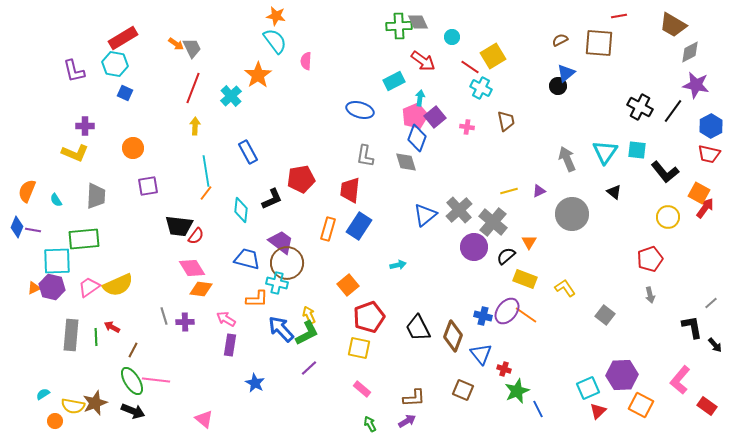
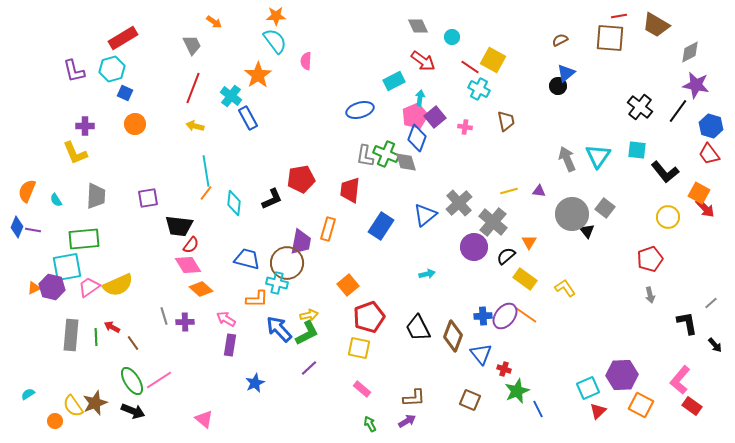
orange star at (276, 16): rotated 12 degrees counterclockwise
gray diamond at (418, 22): moved 4 px down
brown trapezoid at (673, 25): moved 17 px left
green cross at (399, 26): moved 13 px left, 128 px down; rotated 25 degrees clockwise
brown square at (599, 43): moved 11 px right, 5 px up
orange arrow at (176, 44): moved 38 px right, 22 px up
gray trapezoid at (192, 48): moved 3 px up
yellow square at (493, 56): moved 4 px down; rotated 30 degrees counterclockwise
cyan hexagon at (115, 64): moved 3 px left, 5 px down; rotated 25 degrees counterclockwise
cyan cross at (481, 88): moved 2 px left, 1 px down
cyan cross at (231, 96): rotated 10 degrees counterclockwise
black cross at (640, 107): rotated 10 degrees clockwise
blue ellipse at (360, 110): rotated 32 degrees counterclockwise
black line at (673, 111): moved 5 px right
yellow arrow at (195, 126): rotated 78 degrees counterclockwise
blue hexagon at (711, 126): rotated 15 degrees counterclockwise
pink cross at (467, 127): moved 2 px left
orange circle at (133, 148): moved 2 px right, 24 px up
blue rectangle at (248, 152): moved 34 px up
cyan triangle at (605, 152): moved 7 px left, 4 px down
yellow L-shape at (75, 153): rotated 44 degrees clockwise
red trapezoid at (709, 154): rotated 40 degrees clockwise
purple square at (148, 186): moved 12 px down
purple triangle at (539, 191): rotated 32 degrees clockwise
black triangle at (614, 192): moved 27 px left, 39 px down; rotated 14 degrees clockwise
red arrow at (705, 208): rotated 100 degrees clockwise
cyan diamond at (241, 210): moved 7 px left, 7 px up
gray cross at (459, 210): moved 7 px up
blue rectangle at (359, 226): moved 22 px right
red semicircle at (196, 236): moved 5 px left, 9 px down
purple trapezoid at (281, 242): moved 20 px right; rotated 64 degrees clockwise
cyan square at (57, 261): moved 10 px right, 6 px down; rotated 8 degrees counterclockwise
cyan arrow at (398, 265): moved 29 px right, 9 px down
pink diamond at (192, 268): moved 4 px left, 3 px up
yellow rectangle at (525, 279): rotated 15 degrees clockwise
orange diamond at (201, 289): rotated 35 degrees clockwise
purple ellipse at (507, 311): moved 2 px left, 5 px down
yellow arrow at (309, 315): rotated 102 degrees clockwise
gray square at (605, 315): moved 107 px up
blue cross at (483, 316): rotated 18 degrees counterclockwise
black L-shape at (692, 327): moved 5 px left, 4 px up
blue arrow at (281, 329): moved 2 px left
brown line at (133, 350): moved 7 px up; rotated 63 degrees counterclockwise
pink line at (156, 380): moved 3 px right; rotated 40 degrees counterclockwise
blue star at (255, 383): rotated 18 degrees clockwise
brown square at (463, 390): moved 7 px right, 10 px down
cyan semicircle at (43, 394): moved 15 px left
yellow semicircle at (73, 406): rotated 45 degrees clockwise
red rectangle at (707, 406): moved 15 px left
